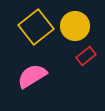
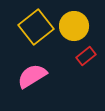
yellow circle: moved 1 px left
